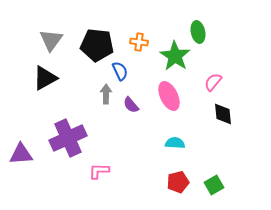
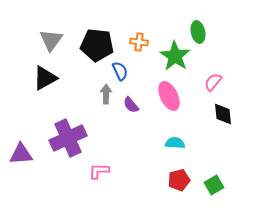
red pentagon: moved 1 px right, 2 px up
